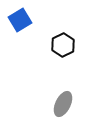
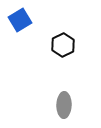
gray ellipse: moved 1 px right, 1 px down; rotated 25 degrees counterclockwise
